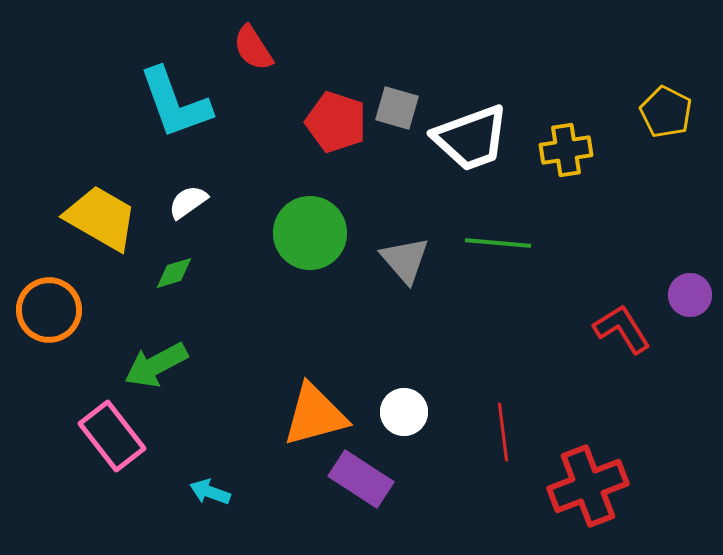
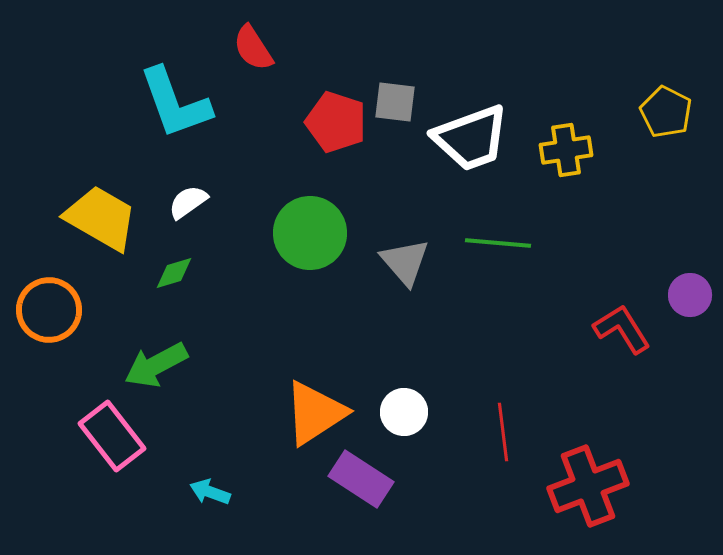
gray square: moved 2 px left, 6 px up; rotated 9 degrees counterclockwise
gray triangle: moved 2 px down
orange triangle: moved 2 px up; rotated 18 degrees counterclockwise
